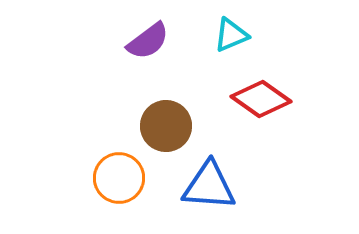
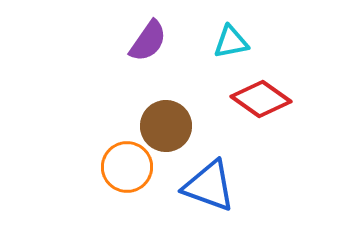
cyan triangle: moved 7 px down; rotated 12 degrees clockwise
purple semicircle: rotated 18 degrees counterclockwise
orange circle: moved 8 px right, 11 px up
blue triangle: rotated 16 degrees clockwise
